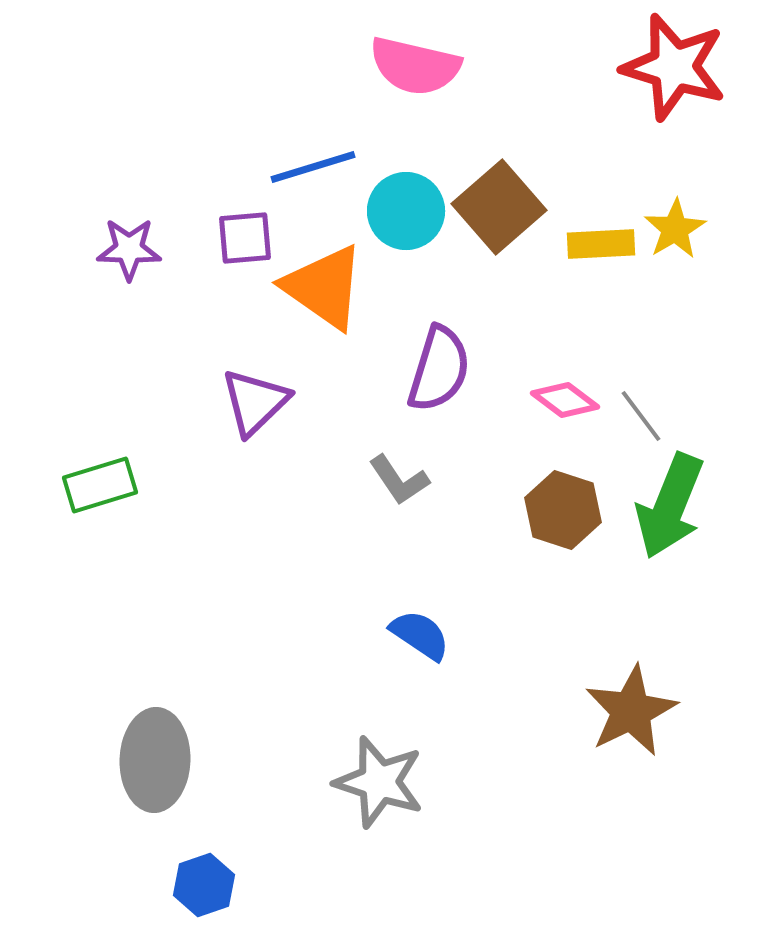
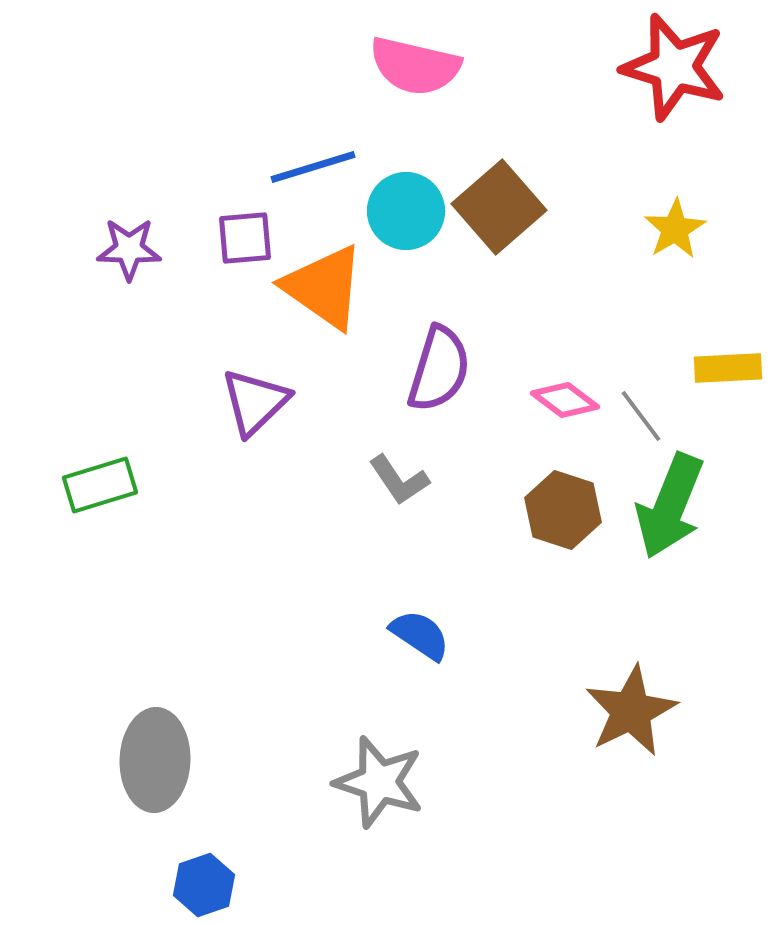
yellow rectangle: moved 127 px right, 124 px down
